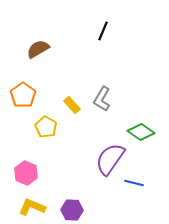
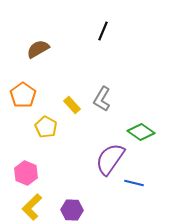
yellow L-shape: rotated 68 degrees counterclockwise
